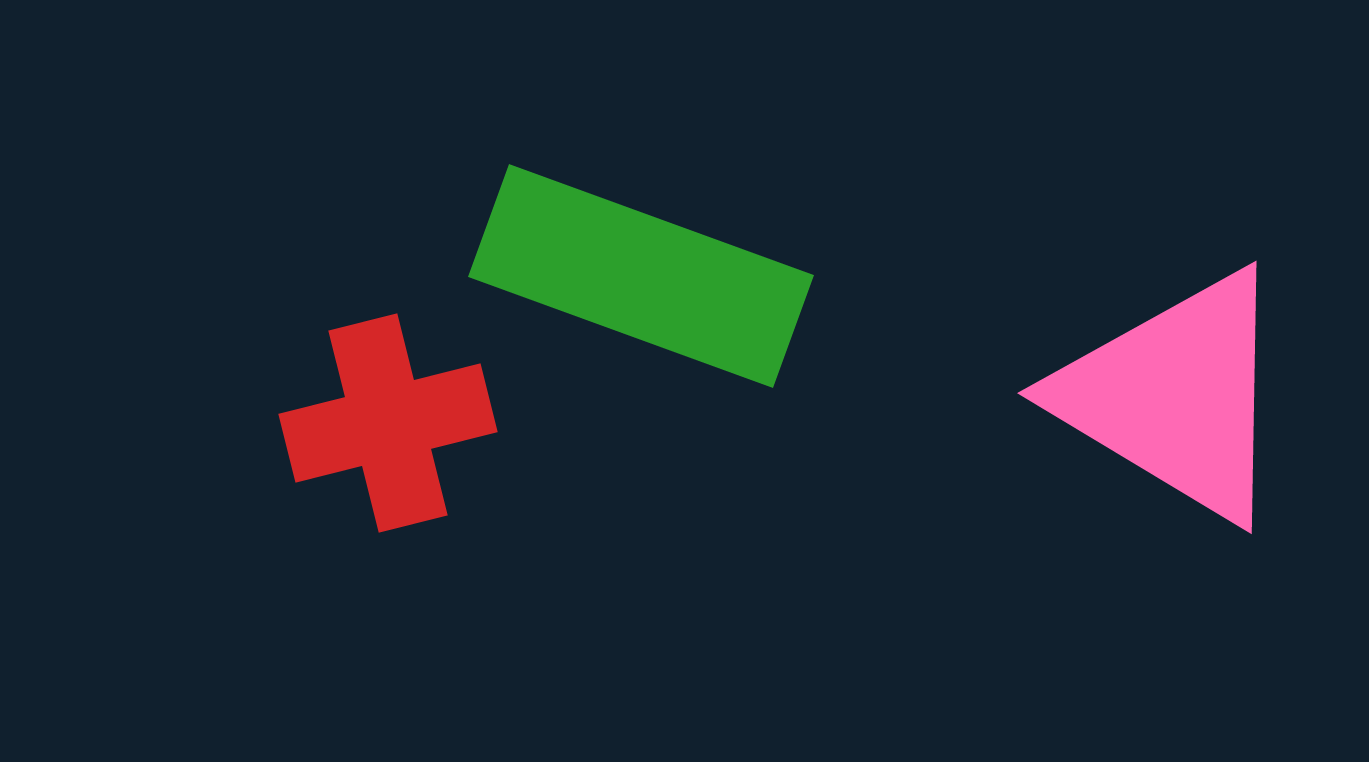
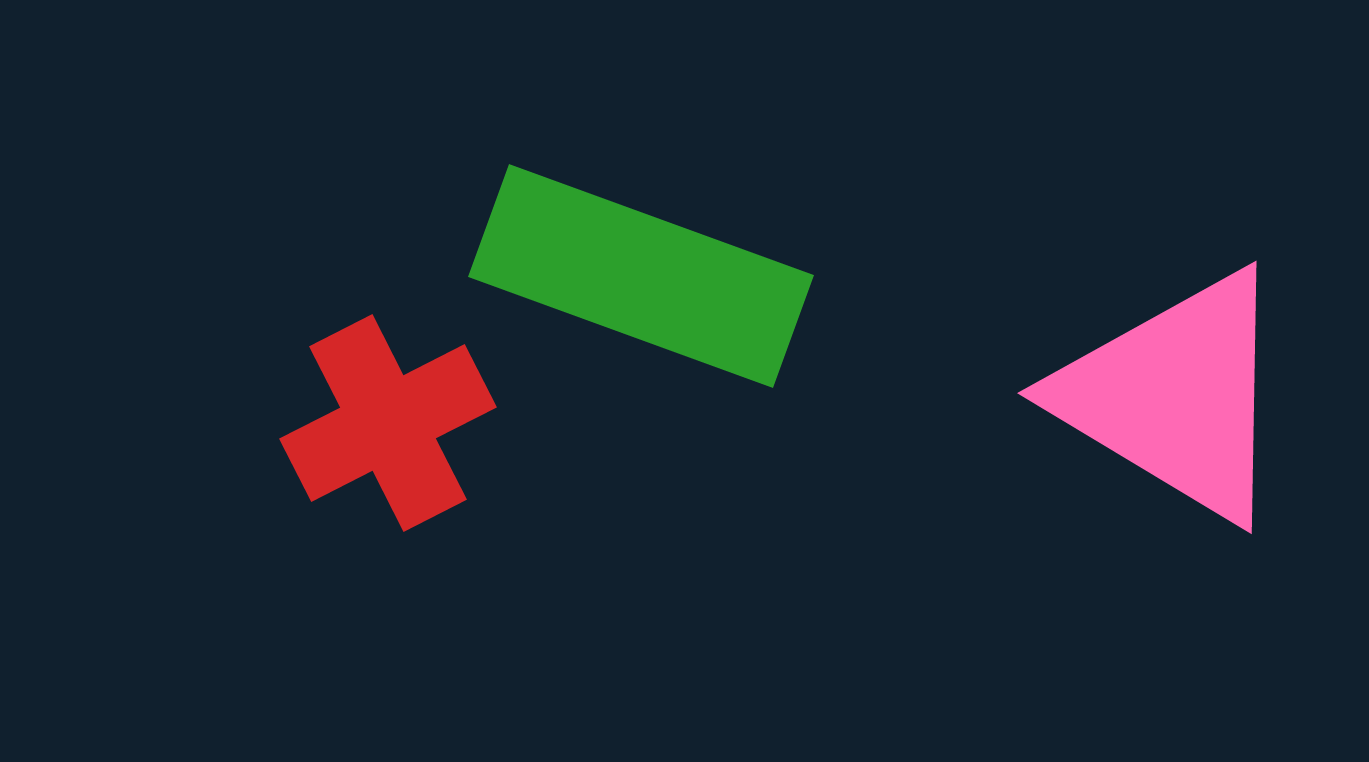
red cross: rotated 13 degrees counterclockwise
